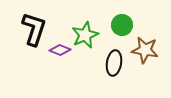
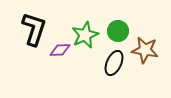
green circle: moved 4 px left, 6 px down
purple diamond: rotated 25 degrees counterclockwise
black ellipse: rotated 15 degrees clockwise
